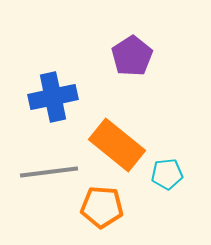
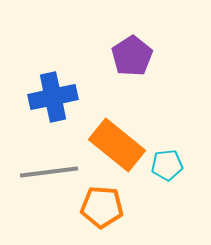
cyan pentagon: moved 9 px up
